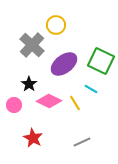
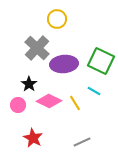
yellow circle: moved 1 px right, 6 px up
gray cross: moved 5 px right, 3 px down
purple ellipse: rotated 32 degrees clockwise
cyan line: moved 3 px right, 2 px down
pink circle: moved 4 px right
